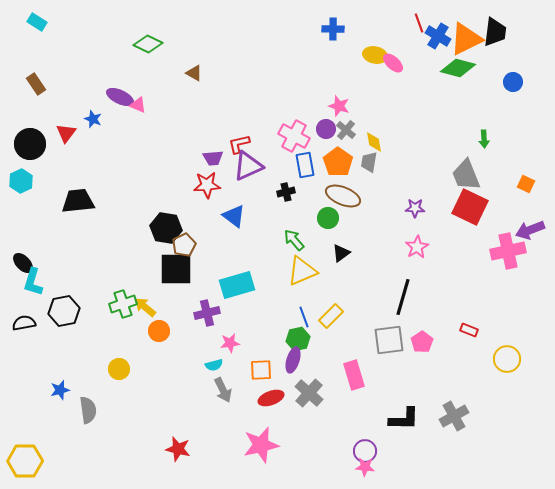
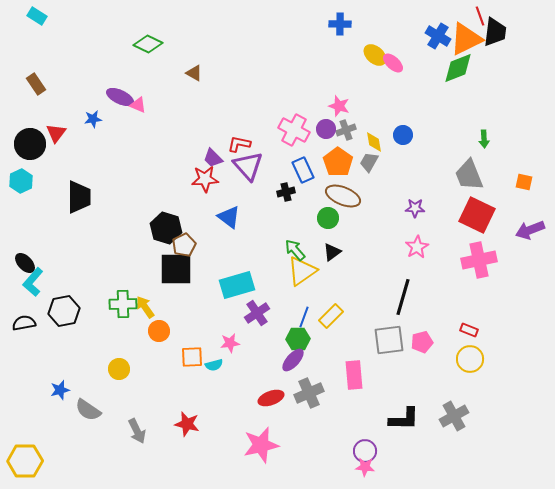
cyan rectangle at (37, 22): moved 6 px up
red line at (419, 23): moved 61 px right, 7 px up
blue cross at (333, 29): moved 7 px right, 5 px up
yellow ellipse at (375, 55): rotated 30 degrees clockwise
green diamond at (458, 68): rotated 36 degrees counterclockwise
blue circle at (513, 82): moved 110 px left, 53 px down
blue star at (93, 119): rotated 30 degrees counterclockwise
gray cross at (346, 130): rotated 30 degrees clockwise
red triangle at (66, 133): moved 10 px left
pink cross at (294, 136): moved 6 px up
red L-shape at (239, 144): rotated 25 degrees clockwise
purple trapezoid at (213, 158): rotated 50 degrees clockwise
gray trapezoid at (369, 162): rotated 20 degrees clockwise
blue rectangle at (305, 165): moved 2 px left, 5 px down; rotated 15 degrees counterclockwise
purple triangle at (248, 166): rotated 48 degrees counterclockwise
gray trapezoid at (466, 175): moved 3 px right
orange square at (526, 184): moved 2 px left, 2 px up; rotated 12 degrees counterclockwise
red star at (207, 185): moved 2 px left, 6 px up
black trapezoid at (78, 201): moved 1 px right, 4 px up; rotated 96 degrees clockwise
red square at (470, 207): moved 7 px right, 8 px down
blue triangle at (234, 216): moved 5 px left, 1 px down
black hexagon at (166, 228): rotated 8 degrees clockwise
green arrow at (294, 240): moved 1 px right, 10 px down
pink cross at (508, 251): moved 29 px left, 9 px down
black triangle at (341, 253): moved 9 px left, 1 px up
black ellipse at (23, 263): moved 2 px right
yellow triangle at (302, 271): rotated 12 degrees counterclockwise
cyan L-shape at (33, 282): rotated 24 degrees clockwise
green cross at (123, 304): rotated 16 degrees clockwise
yellow arrow at (145, 307): rotated 15 degrees clockwise
purple cross at (207, 313): moved 50 px right; rotated 20 degrees counterclockwise
blue line at (304, 317): rotated 40 degrees clockwise
green hexagon at (298, 339): rotated 10 degrees clockwise
pink pentagon at (422, 342): rotated 20 degrees clockwise
yellow circle at (507, 359): moved 37 px left
purple ellipse at (293, 360): rotated 25 degrees clockwise
orange square at (261, 370): moved 69 px left, 13 px up
pink rectangle at (354, 375): rotated 12 degrees clockwise
gray arrow at (223, 390): moved 86 px left, 41 px down
gray cross at (309, 393): rotated 24 degrees clockwise
gray semicircle at (88, 410): rotated 132 degrees clockwise
red star at (178, 449): moved 9 px right, 25 px up
